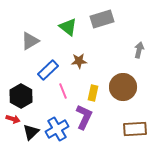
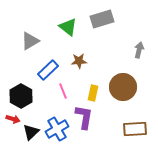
purple L-shape: rotated 15 degrees counterclockwise
